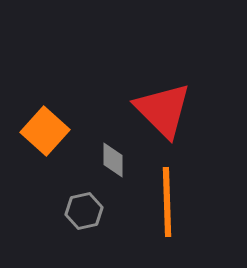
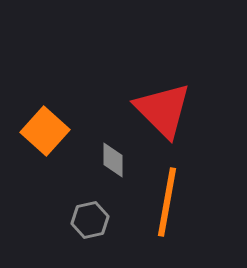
orange line: rotated 12 degrees clockwise
gray hexagon: moved 6 px right, 9 px down
